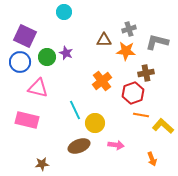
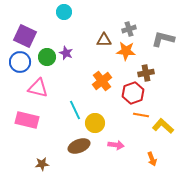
gray L-shape: moved 6 px right, 3 px up
